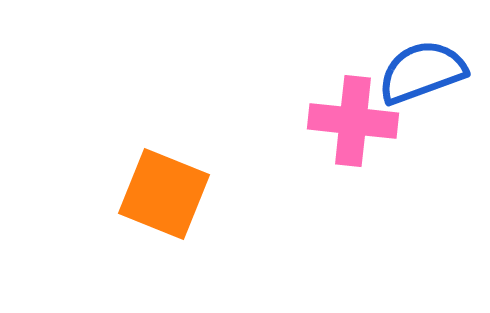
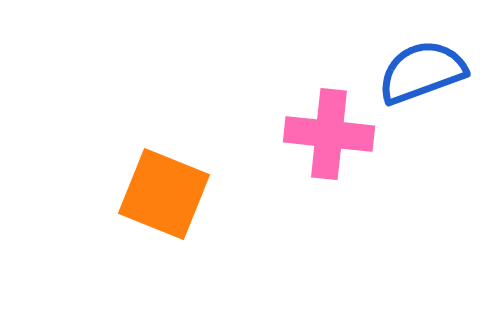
pink cross: moved 24 px left, 13 px down
